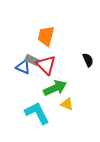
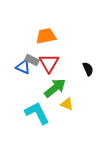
orange trapezoid: rotated 65 degrees clockwise
black semicircle: moved 9 px down
red triangle: moved 3 px right, 2 px up; rotated 15 degrees clockwise
green arrow: rotated 15 degrees counterclockwise
